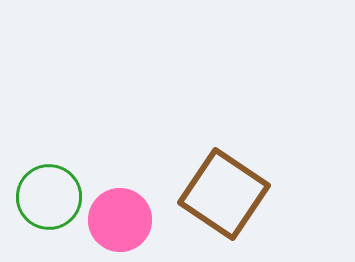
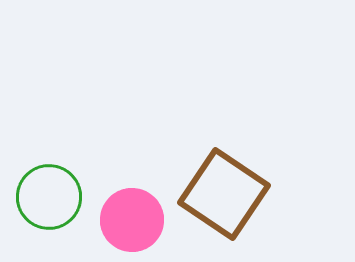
pink circle: moved 12 px right
